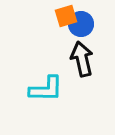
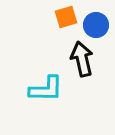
orange square: moved 1 px down
blue circle: moved 15 px right, 1 px down
